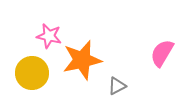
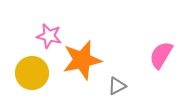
pink semicircle: moved 1 px left, 2 px down
